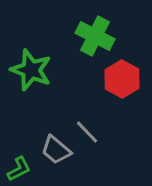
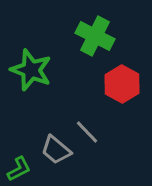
red hexagon: moved 5 px down
